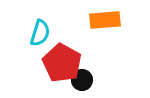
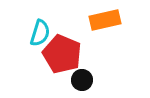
orange rectangle: rotated 8 degrees counterclockwise
red pentagon: moved 9 px up; rotated 6 degrees counterclockwise
